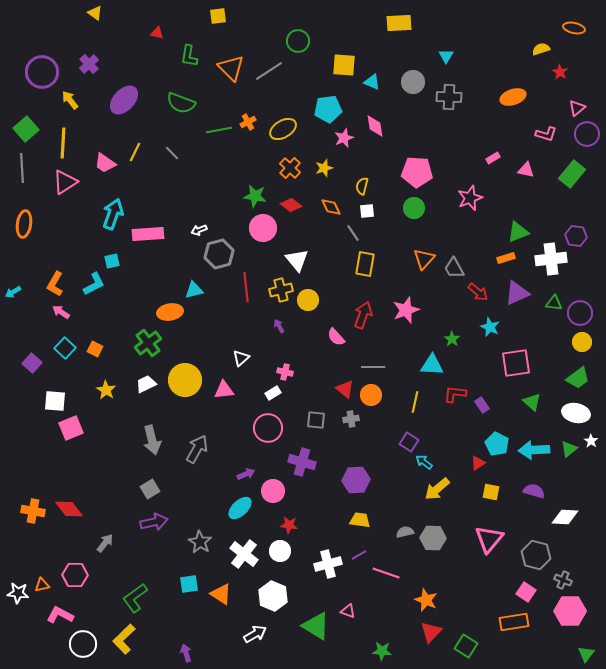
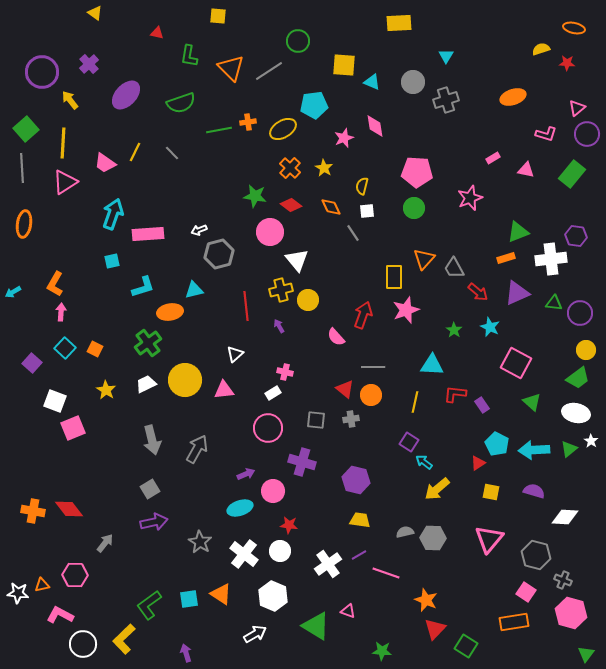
yellow square at (218, 16): rotated 12 degrees clockwise
red star at (560, 72): moved 7 px right, 9 px up; rotated 28 degrees counterclockwise
gray cross at (449, 97): moved 3 px left, 3 px down; rotated 20 degrees counterclockwise
purple ellipse at (124, 100): moved 2 px right, 5 px up
green semicircle at (181, 103): rotated 40 degrees counterclockwise
cyan pentagon at (328, 109): moved 14 px left, 4 px up
orange cross at (248, 122): rotated 21 degrees clockwise
yellow star at (324, 168): rotated 24 degrees counterclockwise
pink circle at (263, 228): moved 7 px right, 4 px down
yellow rectangle at (365, 264): moved 29 px right, 13 px down; rotated 10 degrees counterclockwise
cyan L-shape at (94, 284): moved 49 px right, 3 px down; rotated 10 degrees clockwise
red line at (246, 287): moved 19 px down
pink arrow at (61, 312): rotated 60 degrees clockwise
green star at (452, 339): moved 2 px right, 9 px up
yellow circle at (582, 342): moved 4 px right, 8 px down
white triangle at (241, 358): moved 6 px left, 4 px up
pink square at (516, 363): rotated 36 degrees clockwise
white square at (55, 401): rotated 15 degrees clockwise
pink square at (71, 428): moved 2 px right
purple hexagon at (356, 480): rotated 16 degrees clockwise
cyan ellipse at (240, 508): rotated 25 degrees clockwise
white cross at (328, 564): rotated 20 degrees counterclockwise
cyan square at (189, 584): moved 15 px down
green L-shape at (135, 598): moved 14 px right, 7 px down
pink hexagon at (570, 611): moved 1 px right, 2 px down; rotated 16 degrees clockwise
red triangle at (431, 632): moved 4 px right, 3 px up
